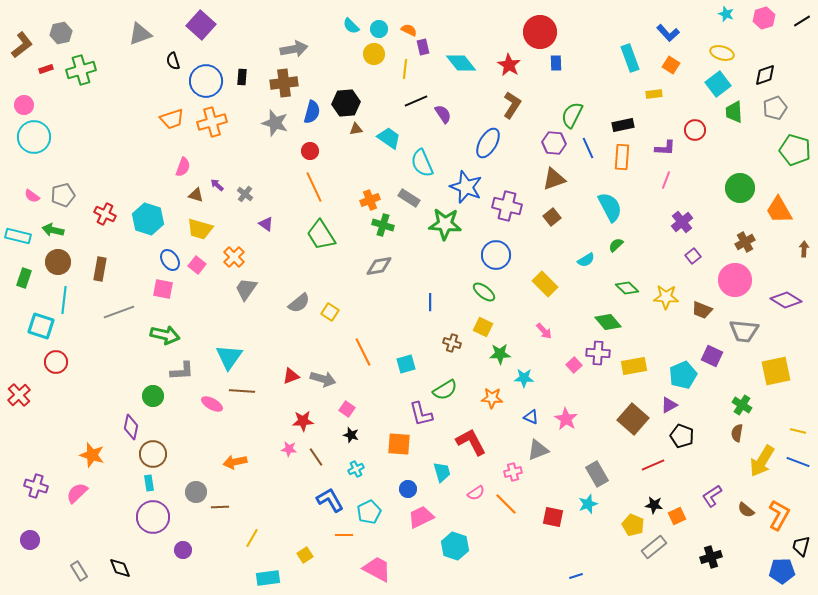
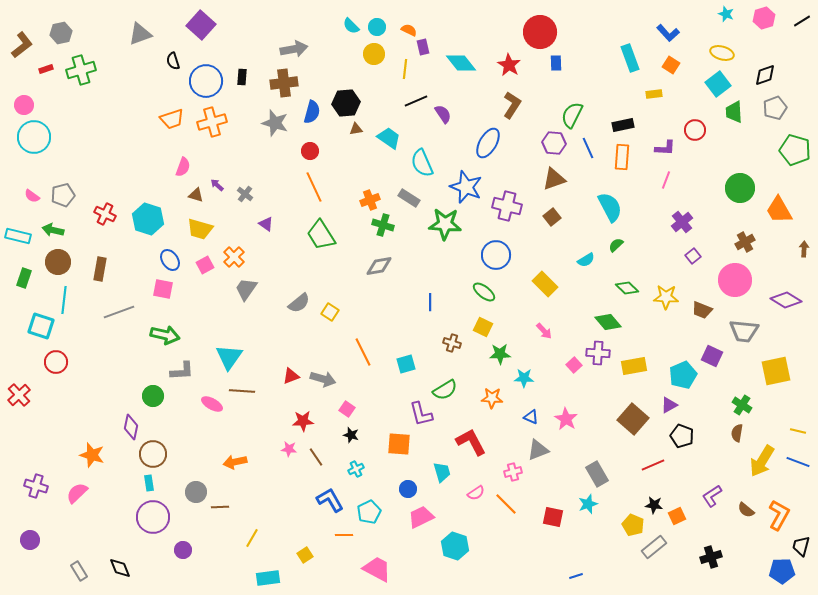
cyan circle at (379, 29): moved 2 px left, 2 px up
pink square at (197, 265): moved 8 px right; rotated 24 degrees clockwise
